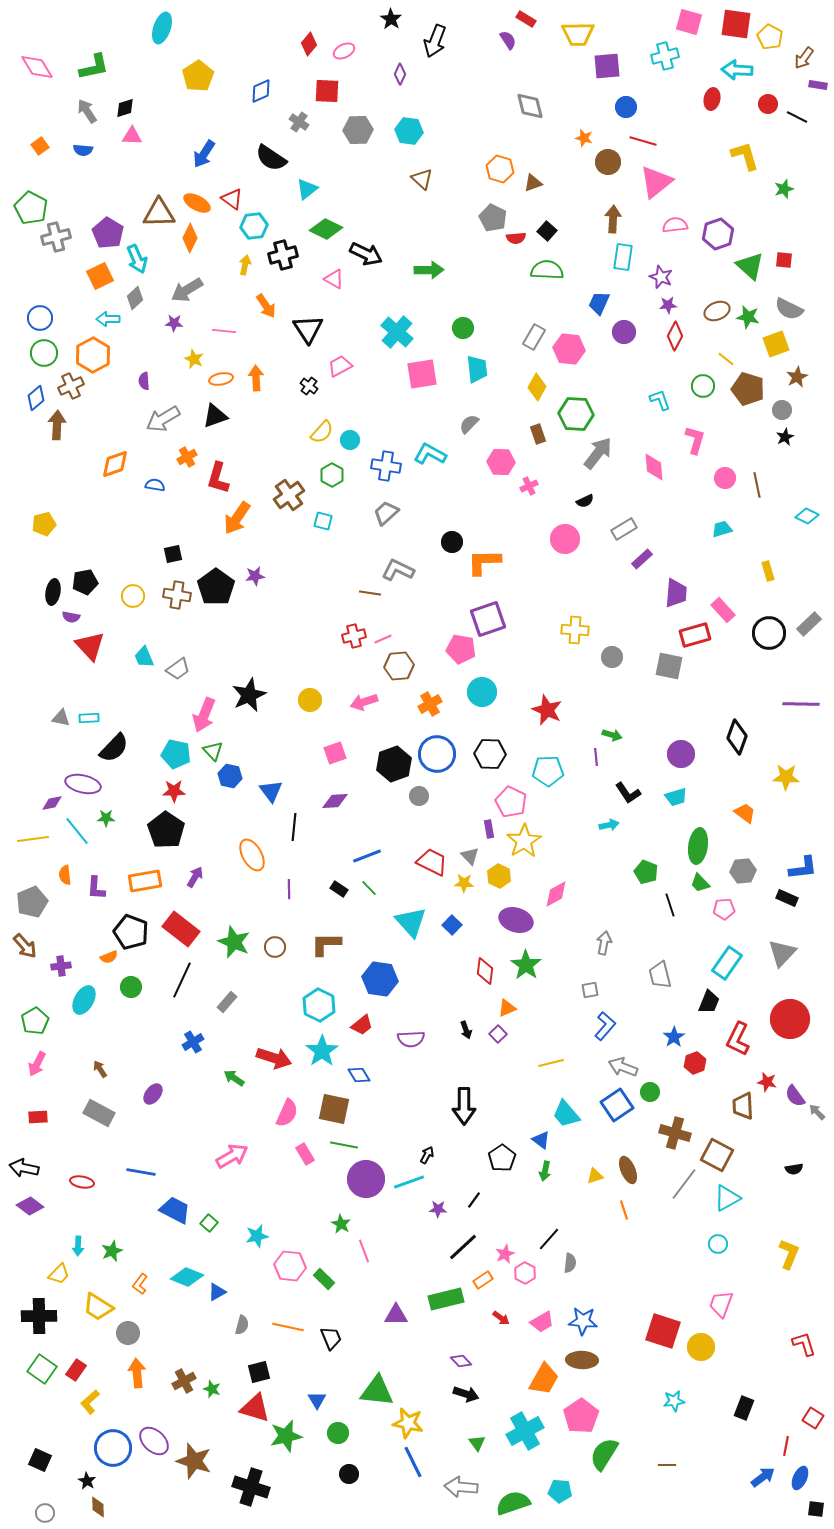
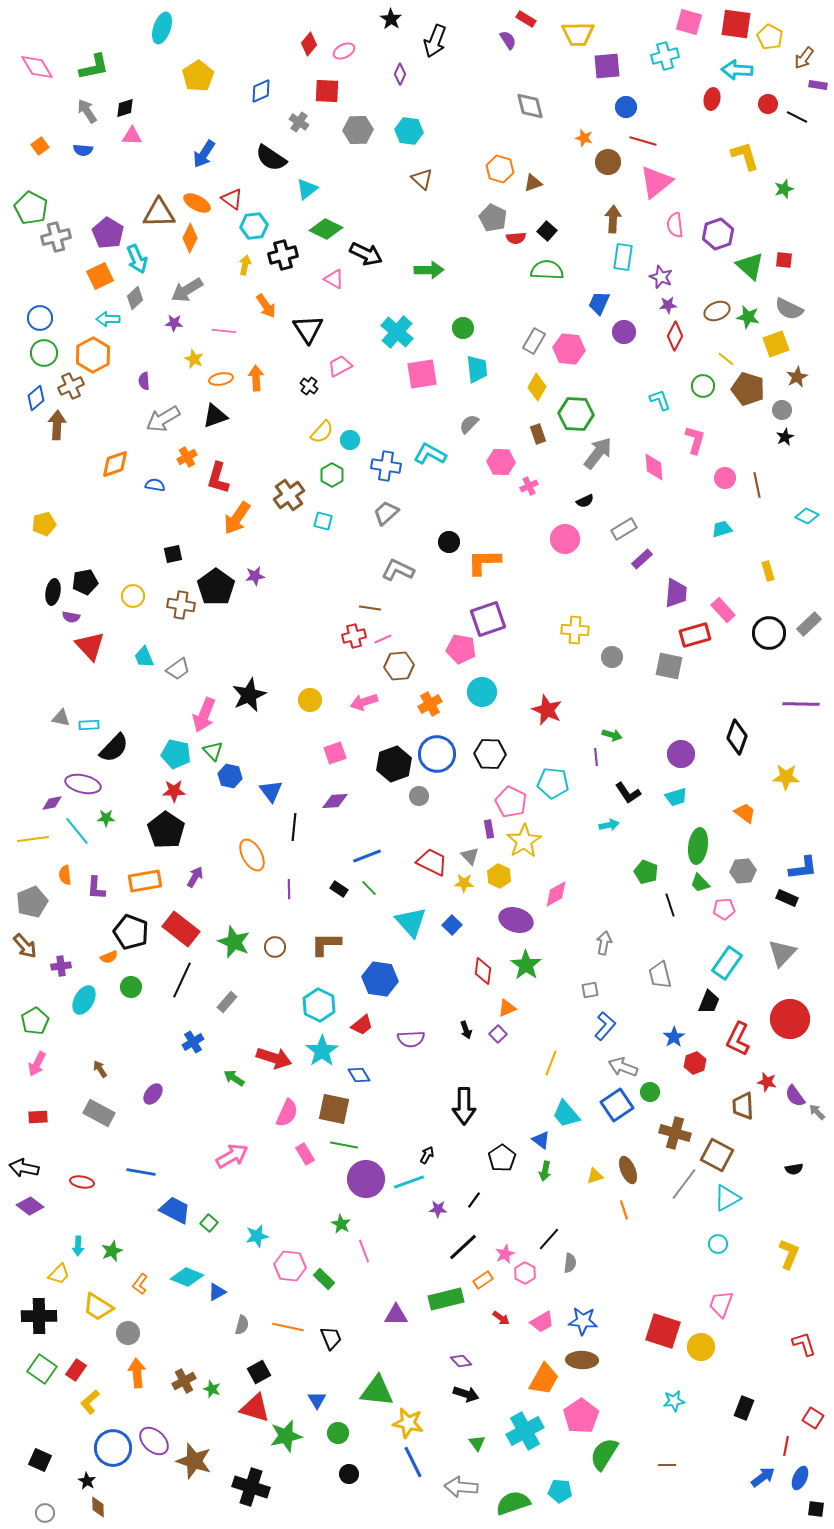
pink semicircle at (675, 225): rotated 90 degrees counterclockwise
gray rectangle at (534, 337): moved 4 px down
black circle at (452, 542): moved 3 px left
brown line at (370, 593): moved 15 px down
brown cross at (177, 595): moved 4 px right, 10 px down
cyan rectangle at (89, 718): moved 7 px down
cyan pentagon at (548, 771): moved 5 px right, 12 px down; rotated 8 degrees clockwise
red diamond at (485, 971): moved 2 px left
yellow line at (551, 1063): rotated 55 degrees counterclockwise
black square at (259, 1372): rotated 15 degrees counterclockwise
